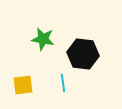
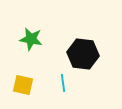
green star: moved 12 px left
yellow square: rotated 20 degrees clockwise
